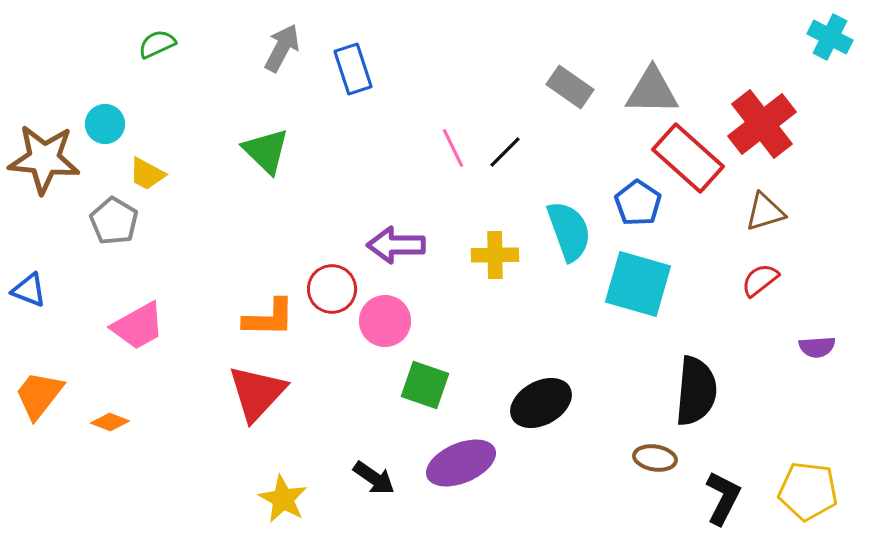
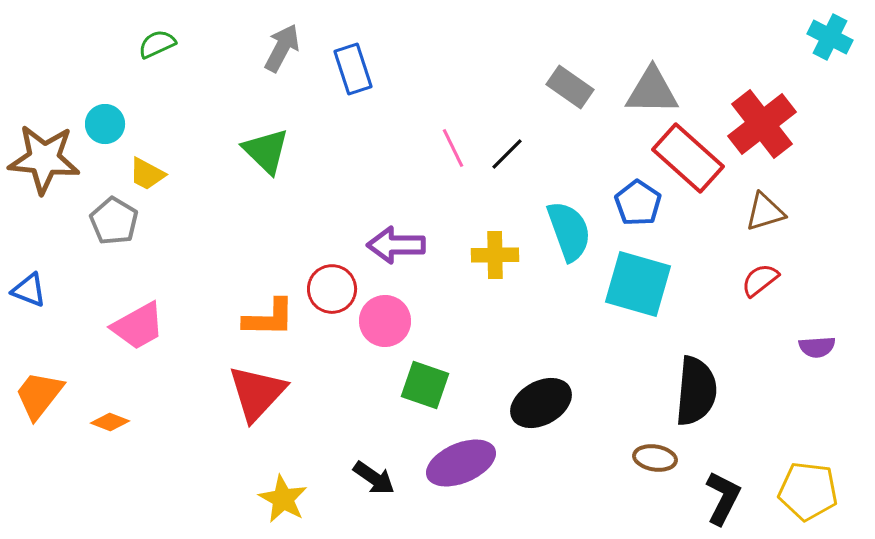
black line: moved 2 px right, 2 px down
